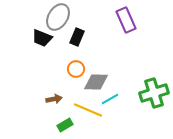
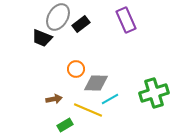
black rectangle: moved 4 px right, 13 px up; rotated 30 degrees clockwise
gray diamond: moved 1 px down
